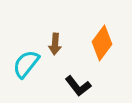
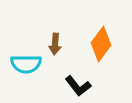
orange diamond: moved 1 px left, 1 px down
cyan semicircle: rotated 128 degrees counterclockwise
